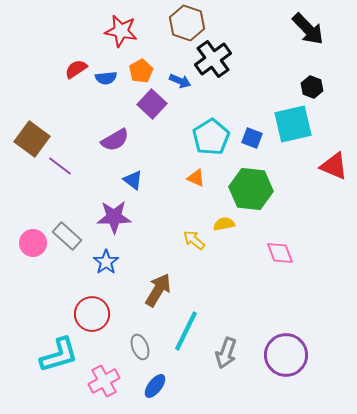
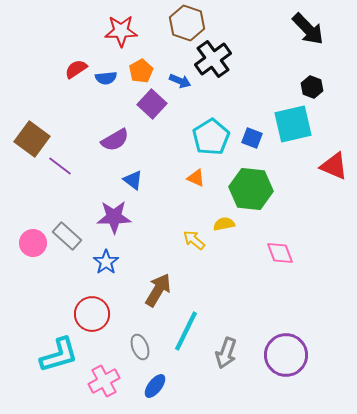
red star: rotated 12 degrees counterclockwise
